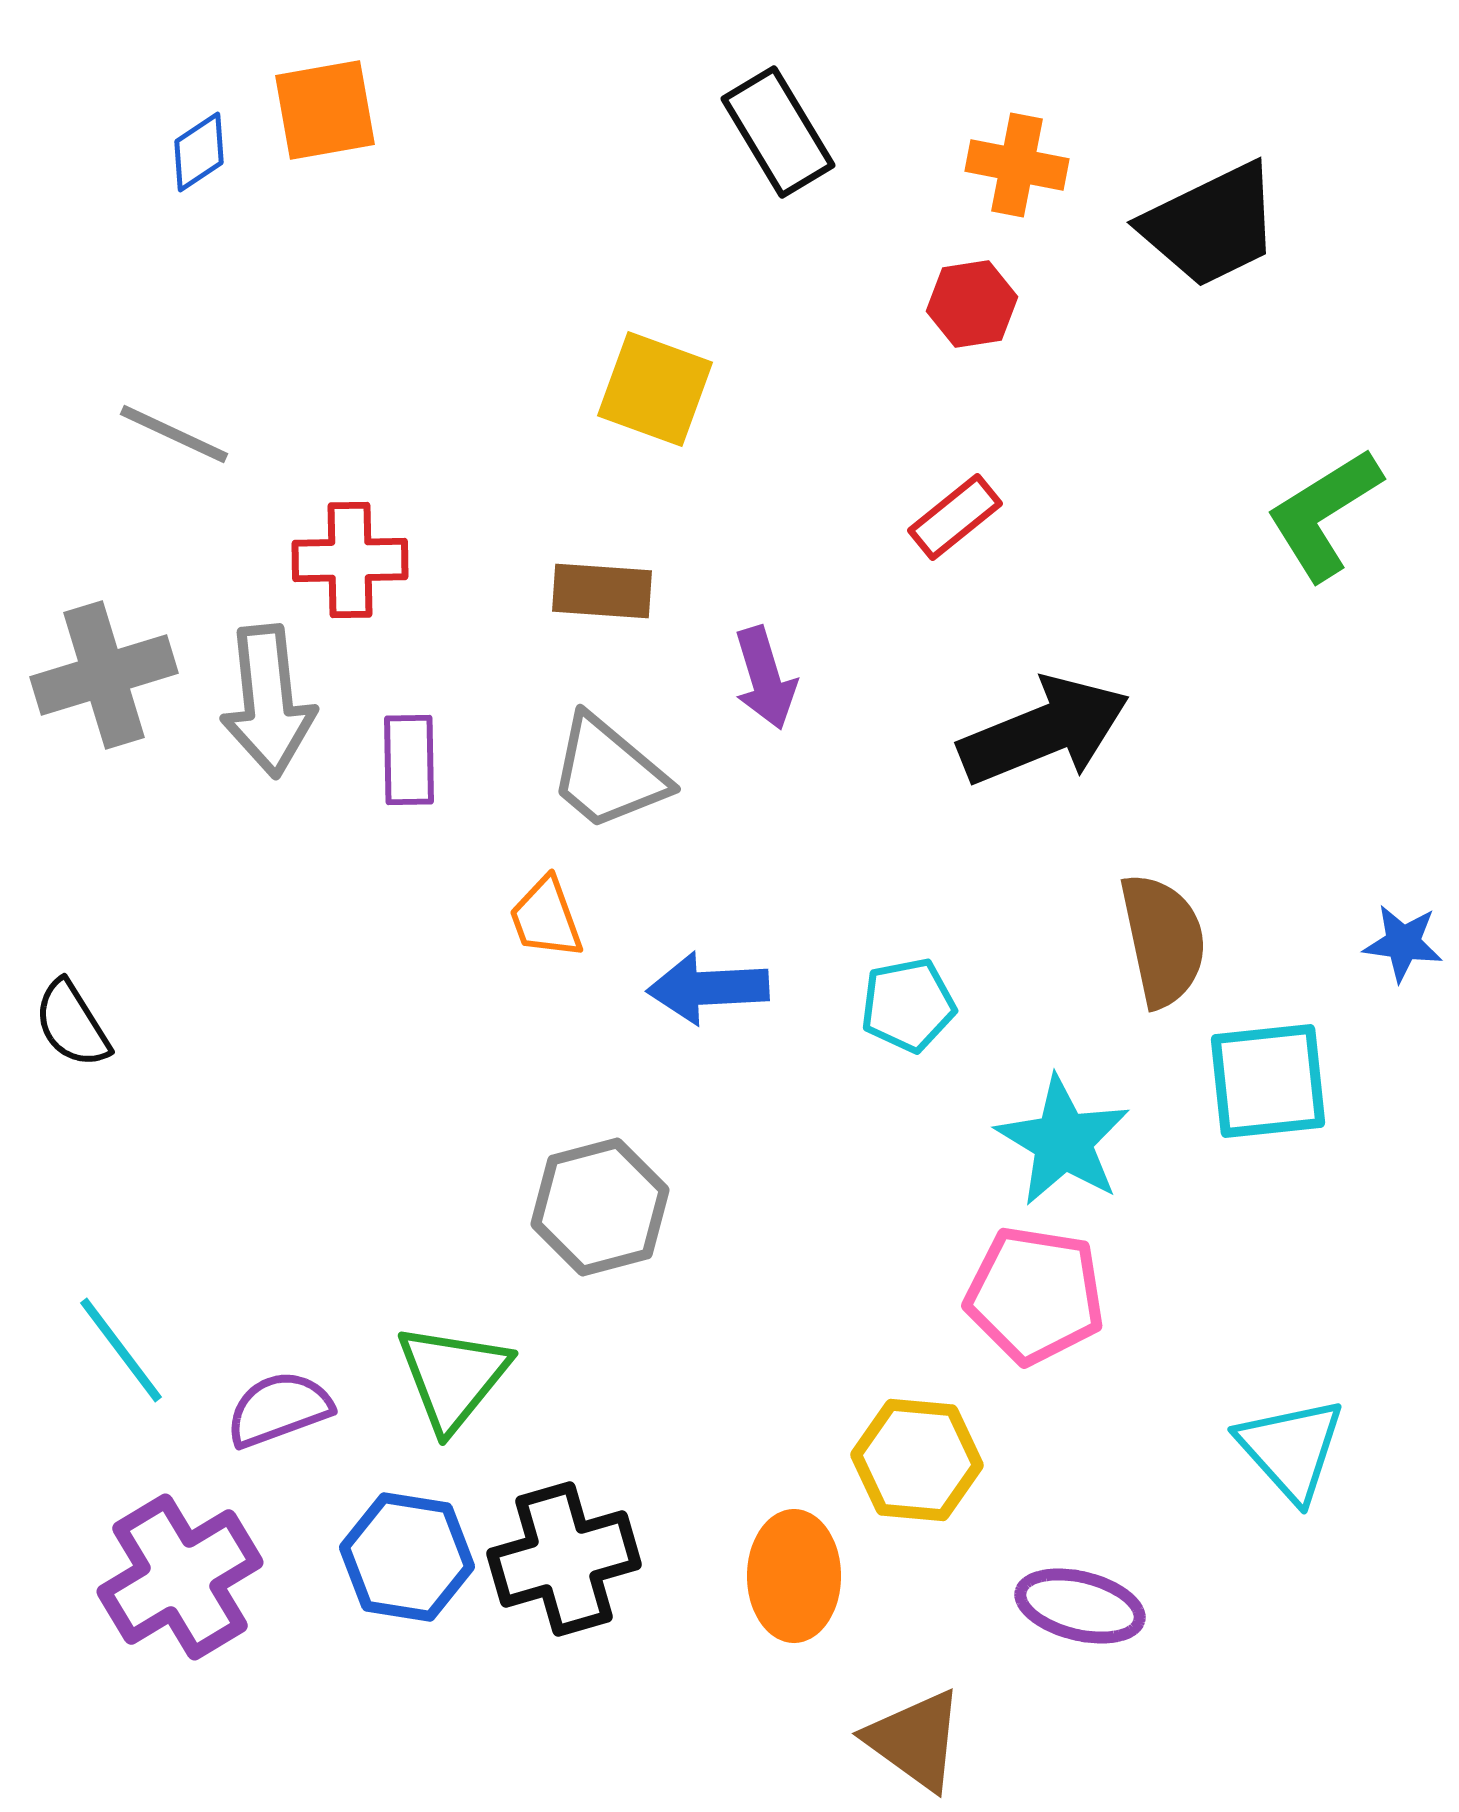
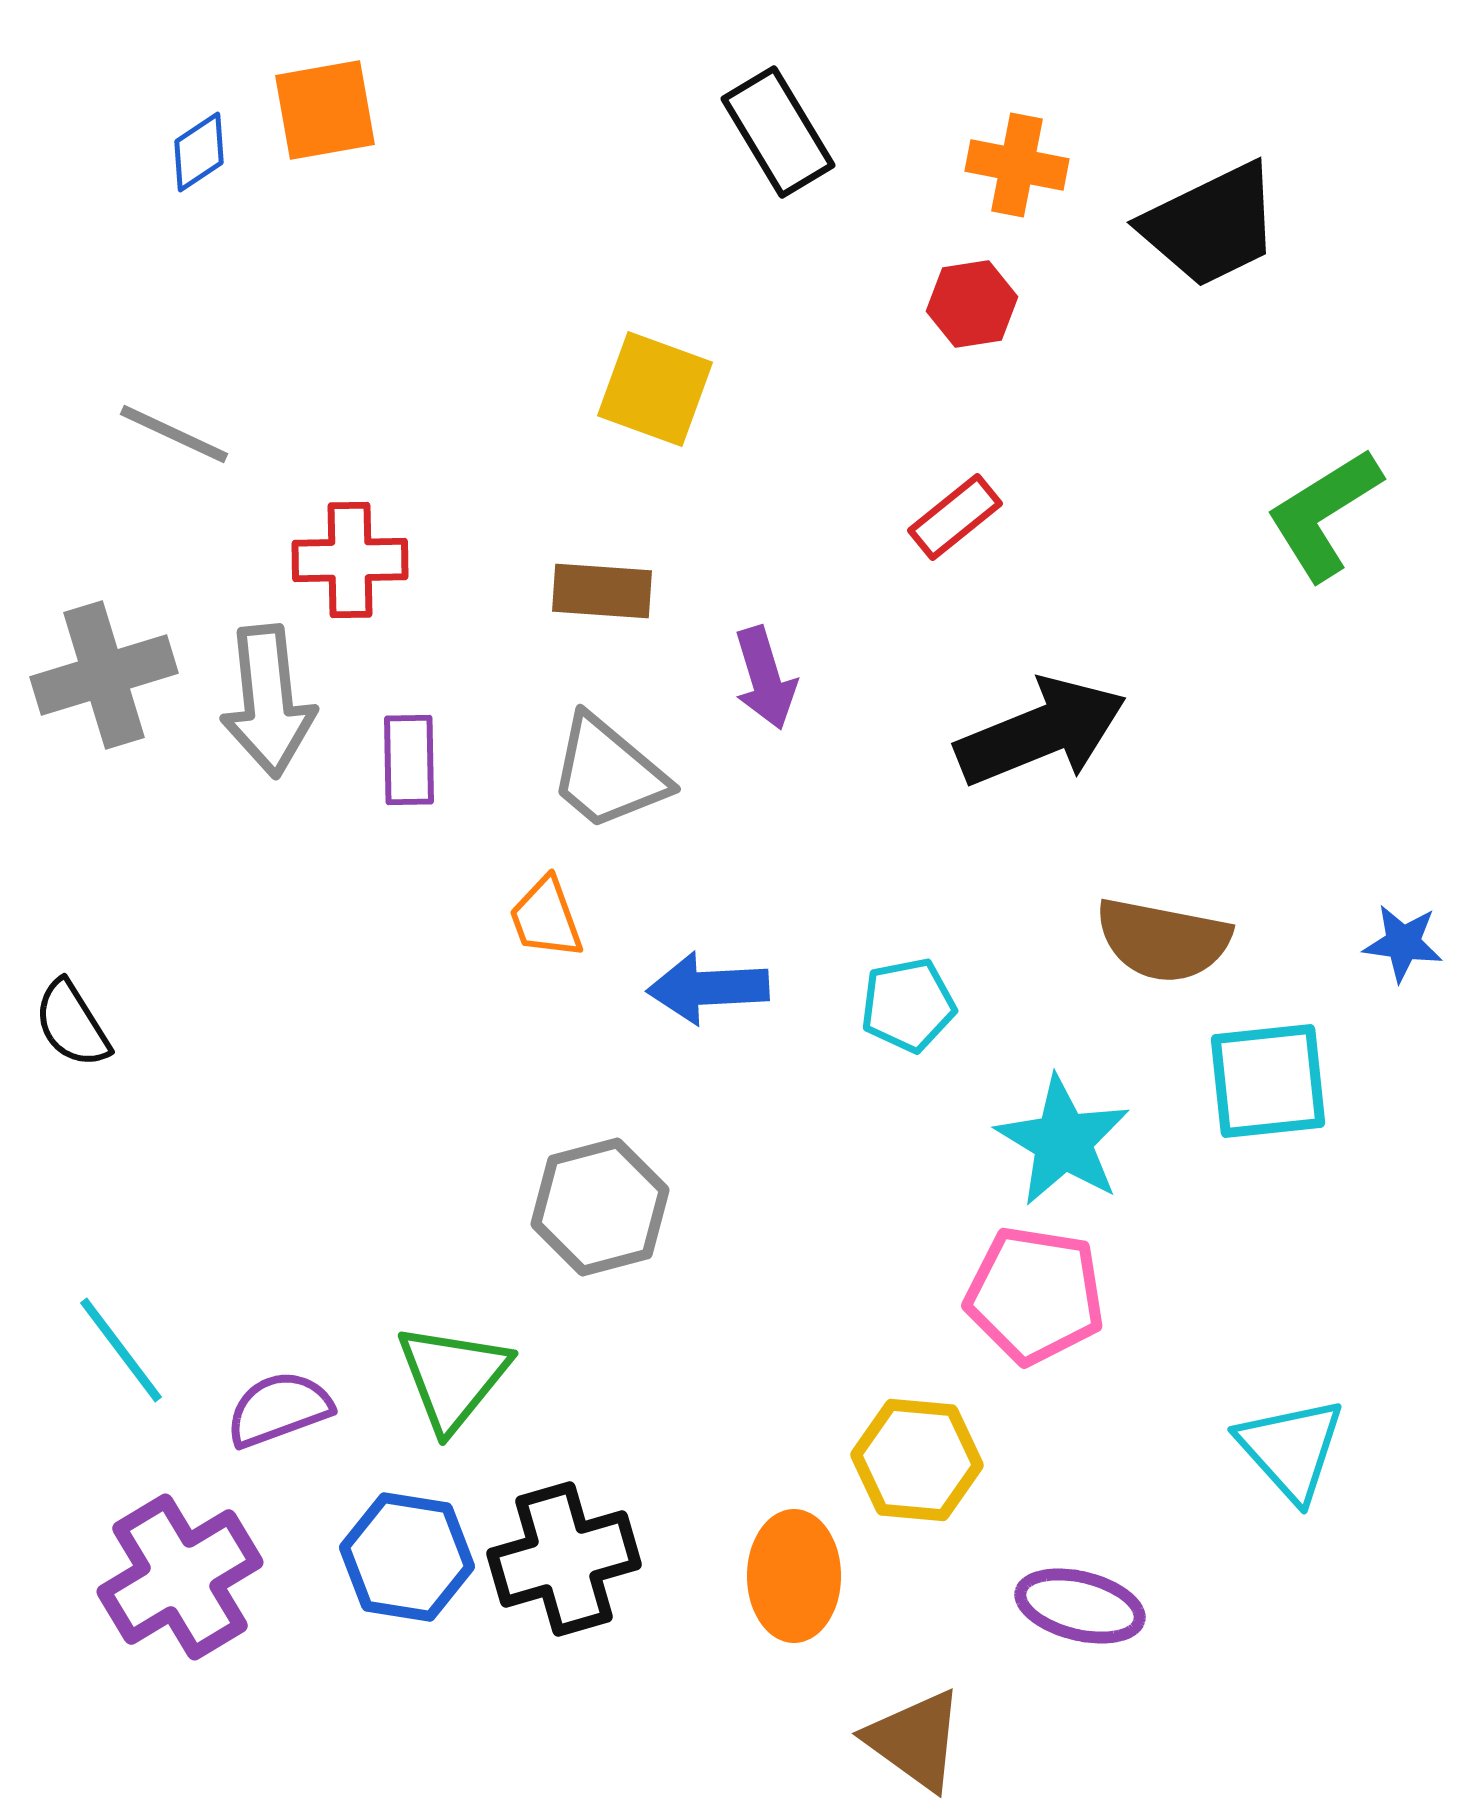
black arrow: moved 3 px left, 1 px down
brown semicircle: rotated 113 degrees clockwise
